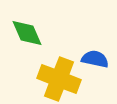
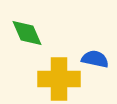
yellow cross: rotated 21 degrees counterclockwise
